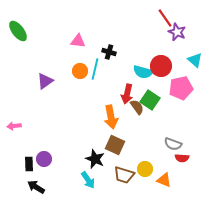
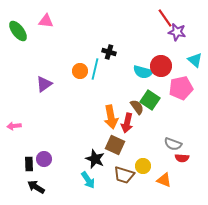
purple star: rotated 12 degrees counterclockwise
pink triangle: moved 32 px left, 20 px up
purple triangle: moved 1 px left, 3 px down
red arrow: moved 29 px down
yellow circle: moved 2 px left, 3 px up
